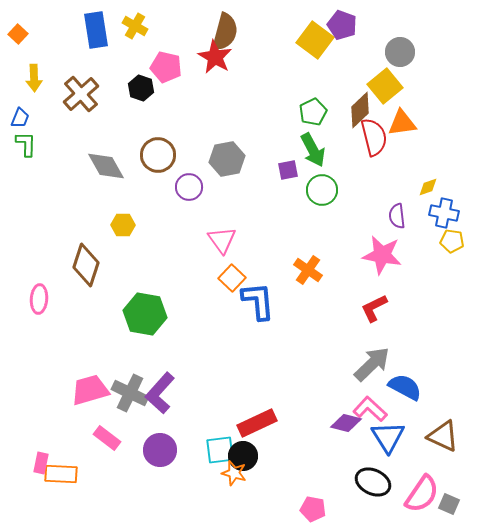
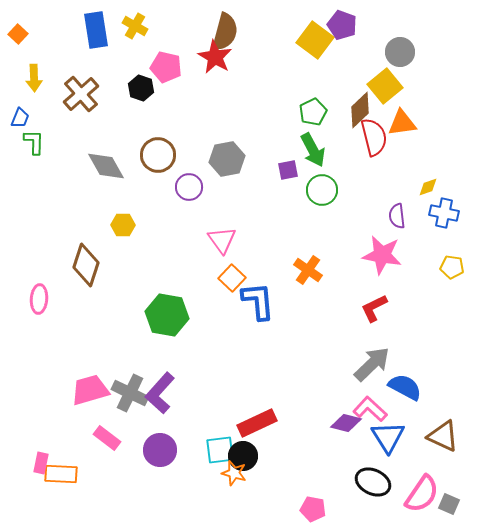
green L-shape at (26, 144): moved 8 px right, 2 px up
yellow pentagon at (452, 241): moved 26 px down
green hexagon at (145, 314): moved 22 px right, 1 px down
